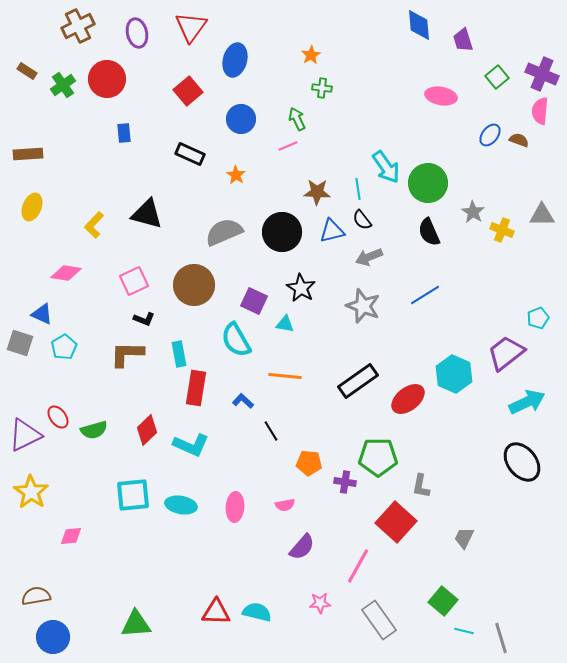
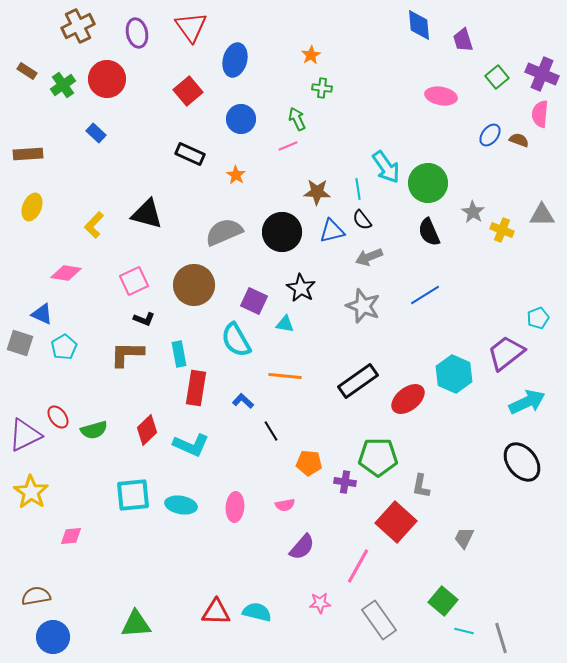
red triangle at (191, 27): rotated 12 degrees counterclockwise
pink semicircle at (540, 111): moved 3 px down
blue rectangle at (124, 133): moved 28 px left; rotated 42 degrees counterclockwise
